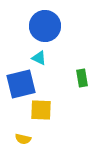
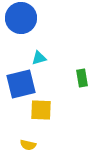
blue circle: moved 24 px left, 8 px up
cyan triangle: rotated 42 degrees counterclockwise
yellow semicircle: moved 5 px right, 6 px down
